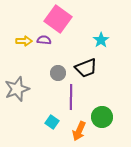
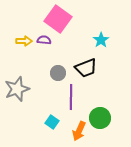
green circle: moved 2 px left, 1 px down
